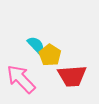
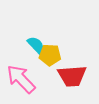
yellow pentagon: rotated 30 degrees counterclockwise
